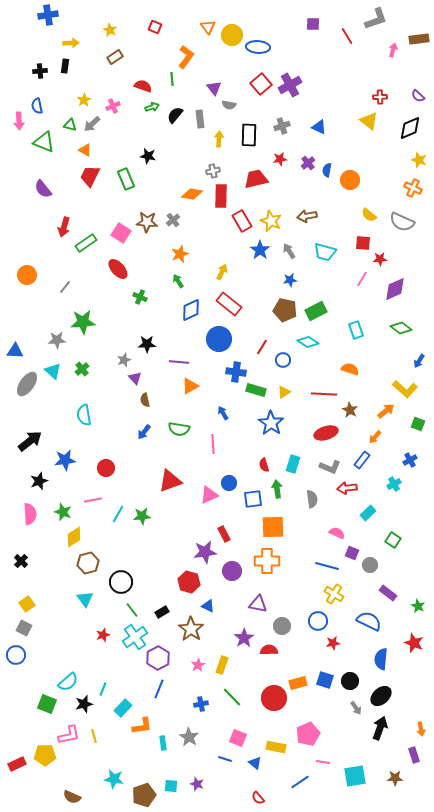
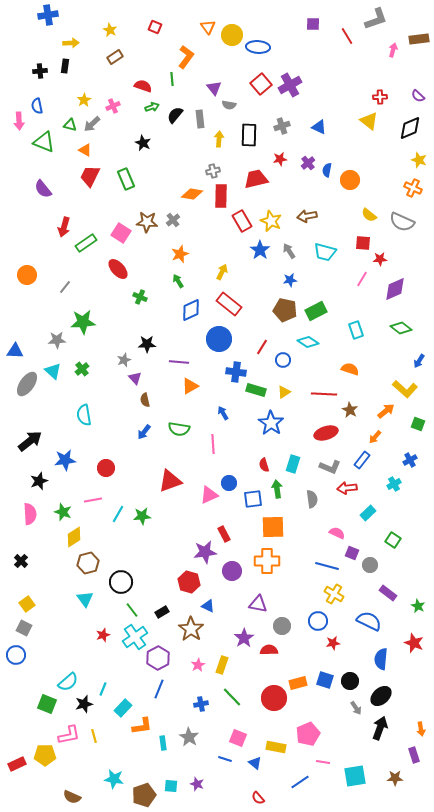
black star at (148, 156): moved 5 px left, 13 px up; rotated 14 degrees clockwise
